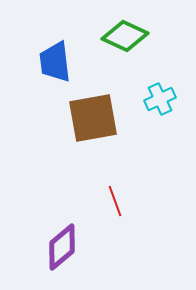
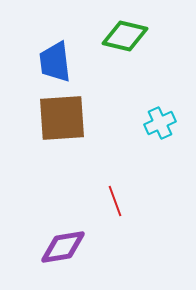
green diamond: rotated 12 degrees counterclockwise
cyan cross: moved 24 px down
brown square: moved 31 px left; rotated 6 degrees clockwise
purple diamond: moved 1 px right; rotated 30 degrees clockwise
